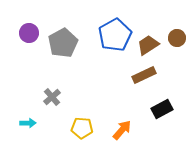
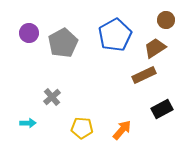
brown circle: moved 11 px left, 18 px up
brown trapezoid: moved 7 px right, 3 px down
